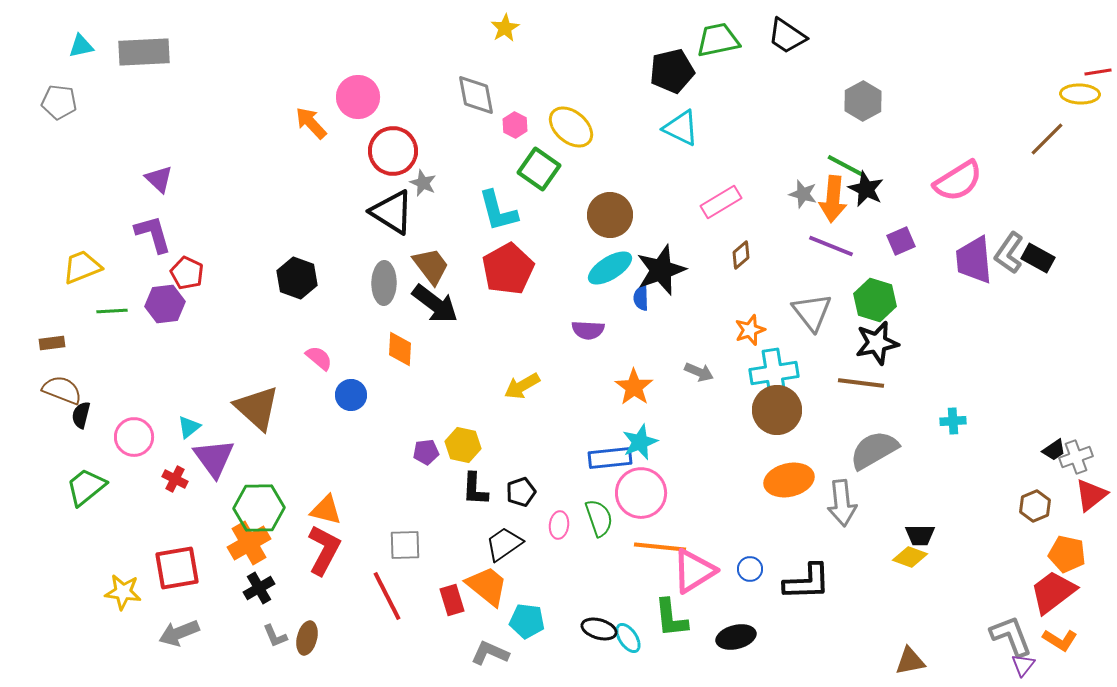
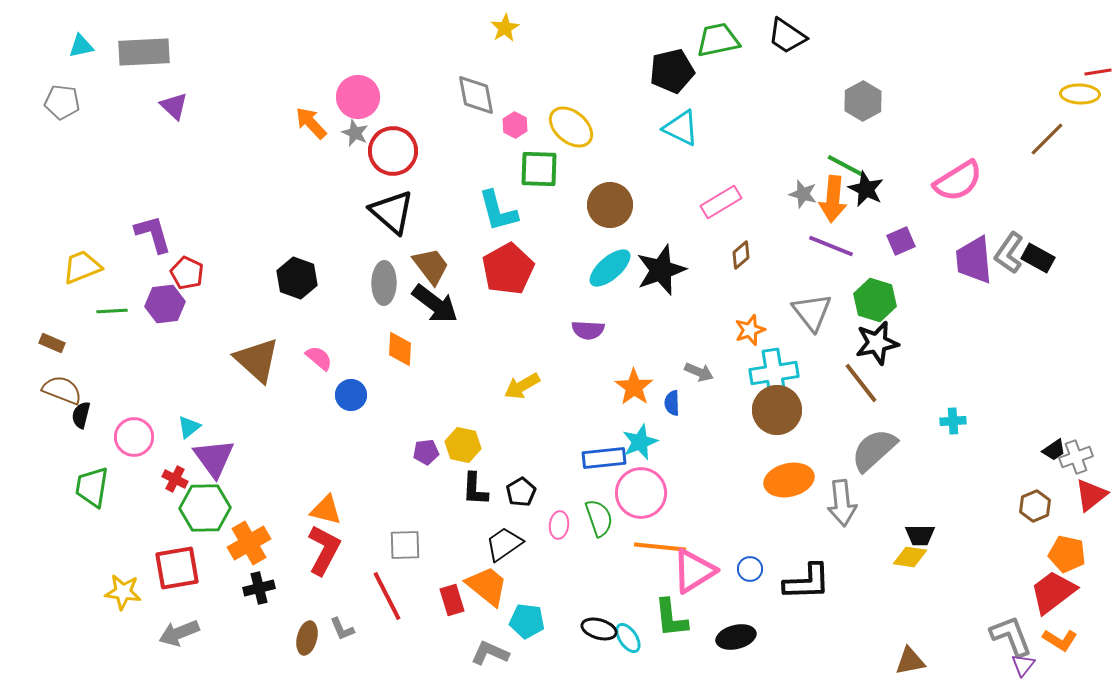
gray pentagon at (59, 102): moved 3 px right
green square at (539, 169): rotated 33 degrees counterclockwise
purple triangle at (159, 179): moved 15 px right, 73 px up
gray star at (423, 183): moved 68 px left, 50 px up
black triangle at (392, 212): rotated 9 degrees clockwise
brown circle at (610, 215): moved 10 px up
cyan ellipse at (610, 268): rotated 9 degrees counterclockwise
blue semicircle at (641, 298): moved 31 px right, 105 px down
brown rectangle at (52, 343): rotated 30 degrees clockwise
brown line at (861, 383): rotated 45 degrees clockwise
brown triangle at (257, 408): moved 48 px up
gray semicircle at (874, 450): rotated 12 degrees counterclockwise
blue rectangle at (610, 458): moved 6 px left
green trapezoid at (86, 487): moved 6 px right; rotated 42 degrees counterclockwise
black pentagon at (521, 492): rotated 12 degrees counterclockwise
green hexagon at (259, 508): moved 54 px left
yellow diamond at (910, 557): rotated 12 degrees counterclockwise
black cross at (259, 588): rotated 16 degrees clockwise
gray L-shape at (275, 636): moved 67 px right, 7 px up
